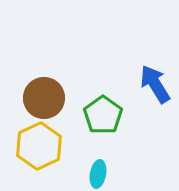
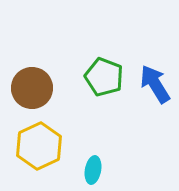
brown circle: moved 12 px left, 10 px up
green pentagon: moved 1 px right, 38 px up; rotated 15 degrees counterclockwise
cyan ellipse: moved 5 px left, 4 px up
